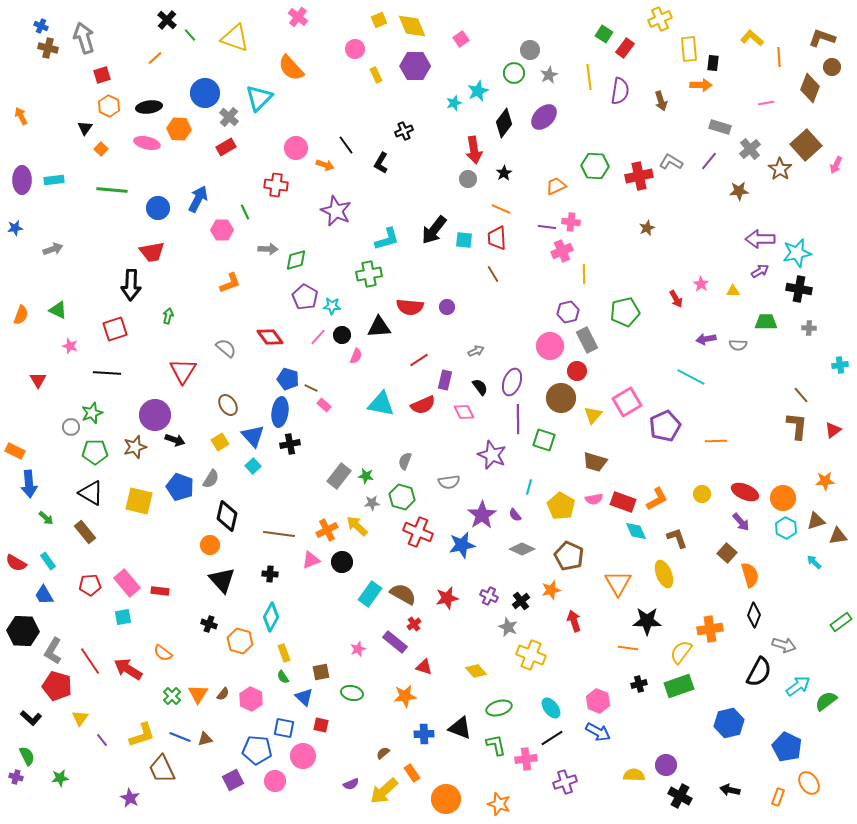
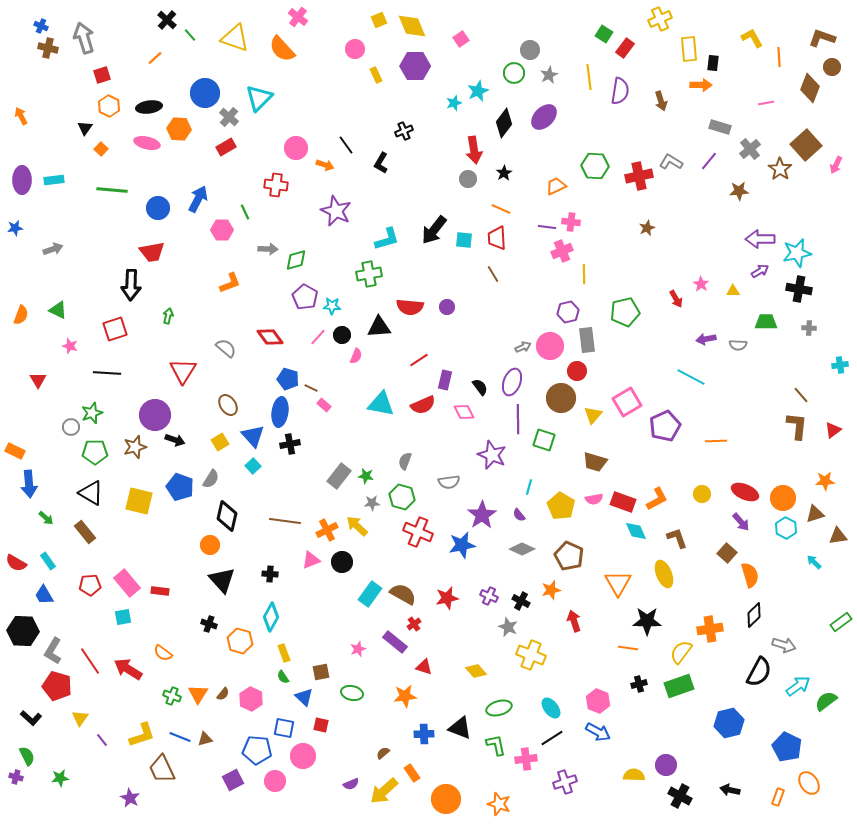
yellow L-shape at (752, 38): rotated 20 degrees clockwise
orange semicircle at (291, 68): moved 9 px left, 19 px up
gray rectangle at (587, 340): rotated 20 degrees clockwise
gray arrow at (476, 351): moved 47 px right, 4 px up
purple semicircle at (515, 515): moved 4 px right
brown triangle at (816, 521): moved 1 px left, 7 px up
brown line at (279, 534): moved 6 px right, 13 px up
black cross at (521, 601): rotated 24 degrees counterclockwise
black diamond at (754, 615): rotated 25 degrees clockwise
green cross at (172, 696): rotated 24 degrees counterclockwise
